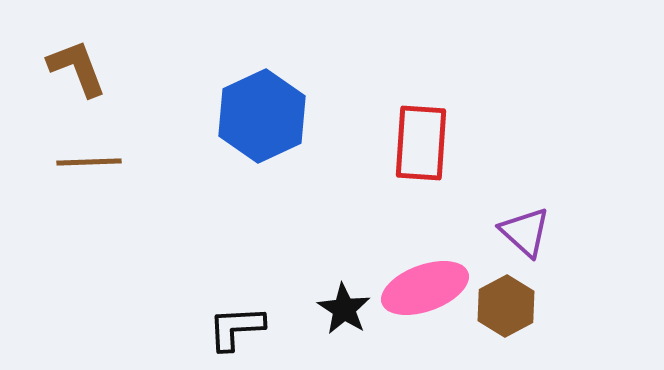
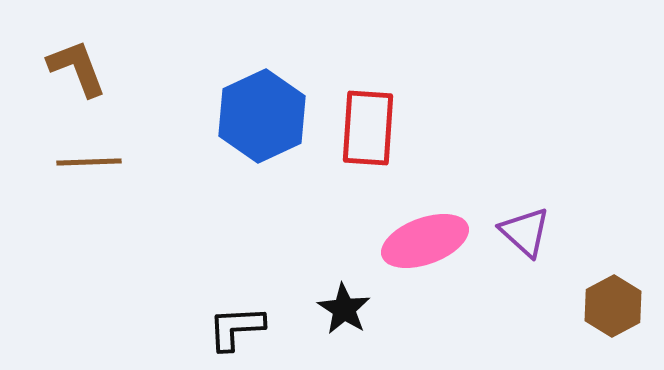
red rectangle: moved 53 px left, 15 px up
pink ellipse: moved 47 px up
brown hexagon: moved 107 px right
